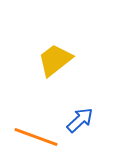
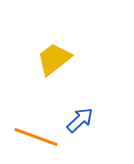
yellow trapezoid: moved 1 px left, 1 px up
